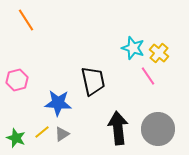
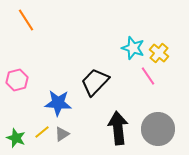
black trapezoid: moved 2 px right, 1 px down; rotated 124 degrees counterclockwise
